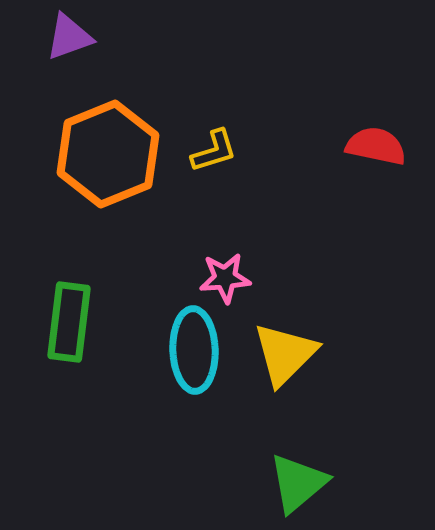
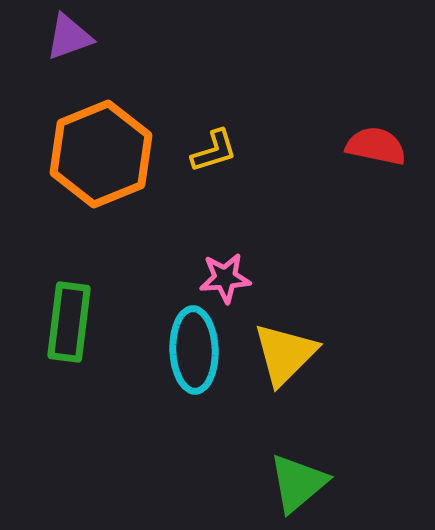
orange hexagon: moved 7 px left
